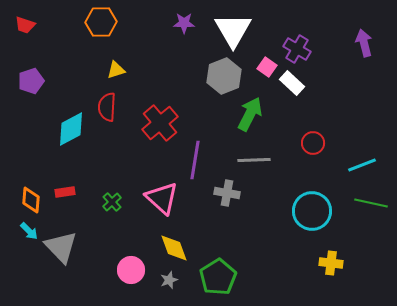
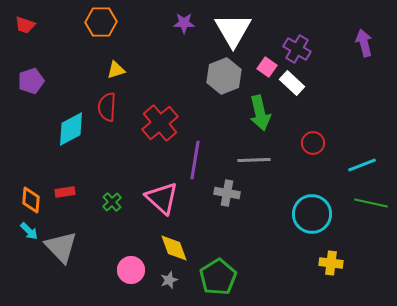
green arrow: moved 10 px right, 1 px up; rotated 140 degrees clockwise
cyan circle: moved 3 px down
